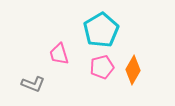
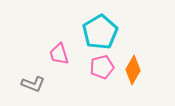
cyan pentagon: moved 1 px left, 2 px down
